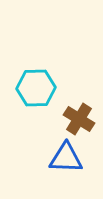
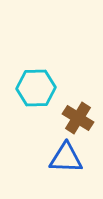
brown cross: moved 1 px left, 1 px up
